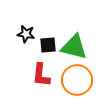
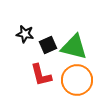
black star: moved 1 px left
black square: rotated 18 degrees counterclockwise
red L-shape: rotated 20 degrees counterclockwise
